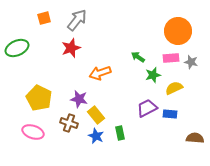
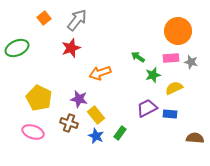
orange square: rotated 24 degrees counterclockwise
green rectangle: rotated 48 degrees clockwise
